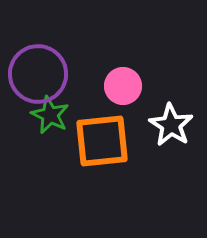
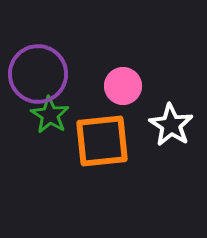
green star: rotated 6 degrees clockwise
